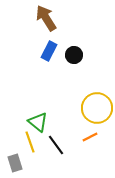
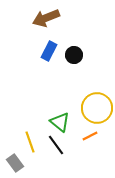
brown arrow: rotated 80 degrees counterclockwise
green triangle: moved 22 px right
orange line: moved 1 px up
gray rectangle: rotated 18 degrees counterclockwise
